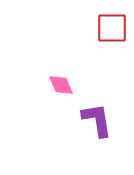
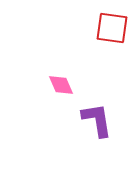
red square: rotated 8 degrees clockwise
